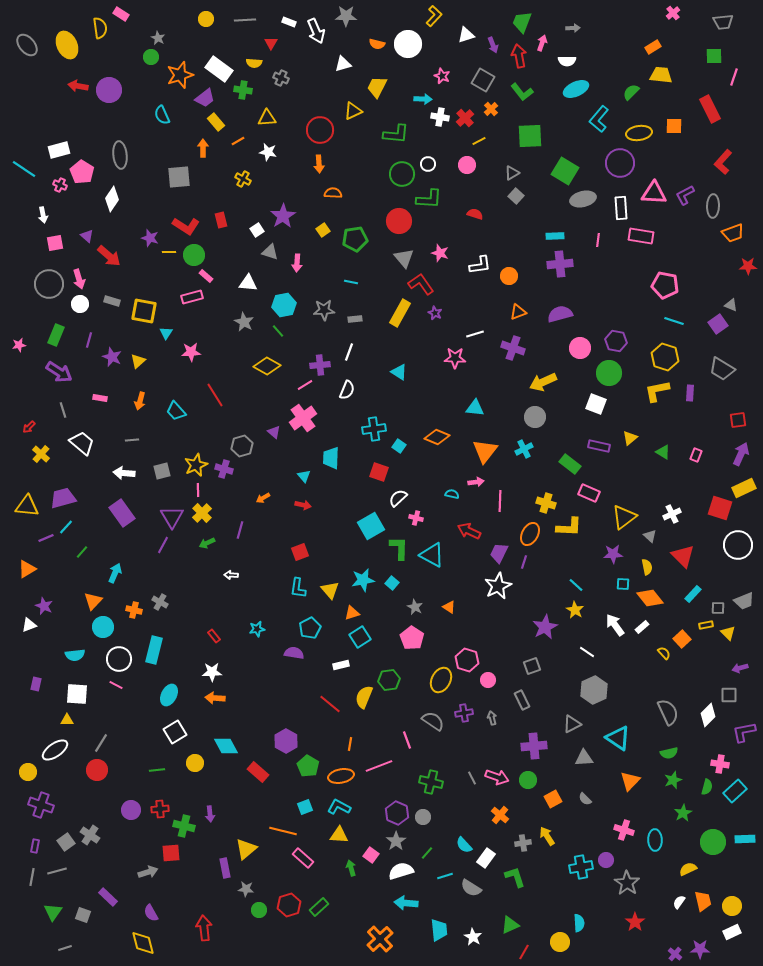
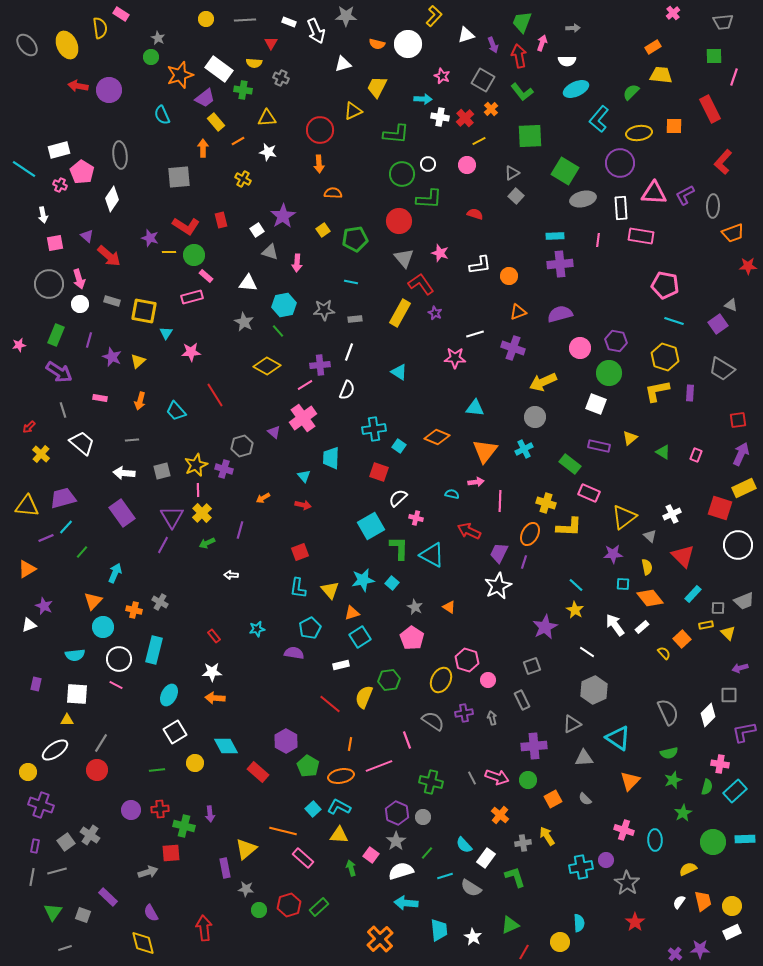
cyan square at (305, 807): moved 8 px right, 2 px down; rotated 21 degrees counterclockwise
